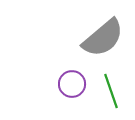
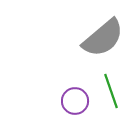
purple circle: moved 3 px right, 17 px down
